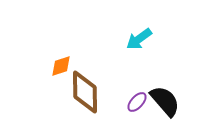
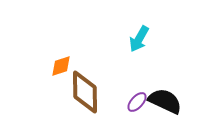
cyan arrow: rotated 24 degrees counterclockwise
black semicircle: rotated 24 degrees counterclockwise
